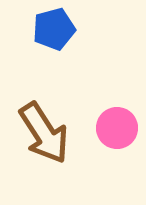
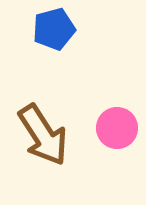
brown arrow: moved 1 px left, 2 px down
